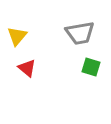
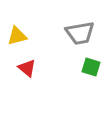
yellow triangle: rotated 35 degrees clockwise
